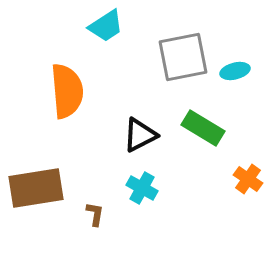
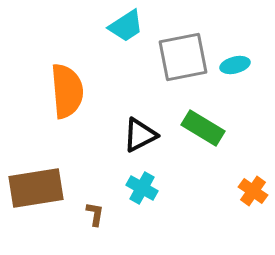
cyan trapezoid: moved 20 px right
cyan ellipse: moved 6 px up
orange cross: moved 5 px right, 12 px down
